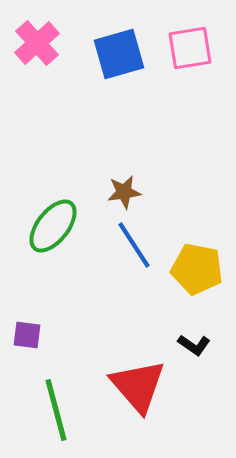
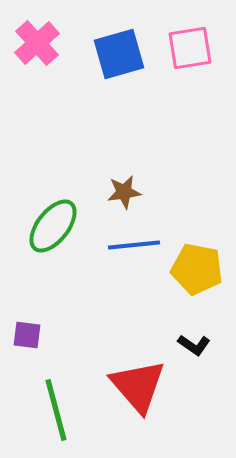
blue line: rotated 63 degrees counterclockwise
